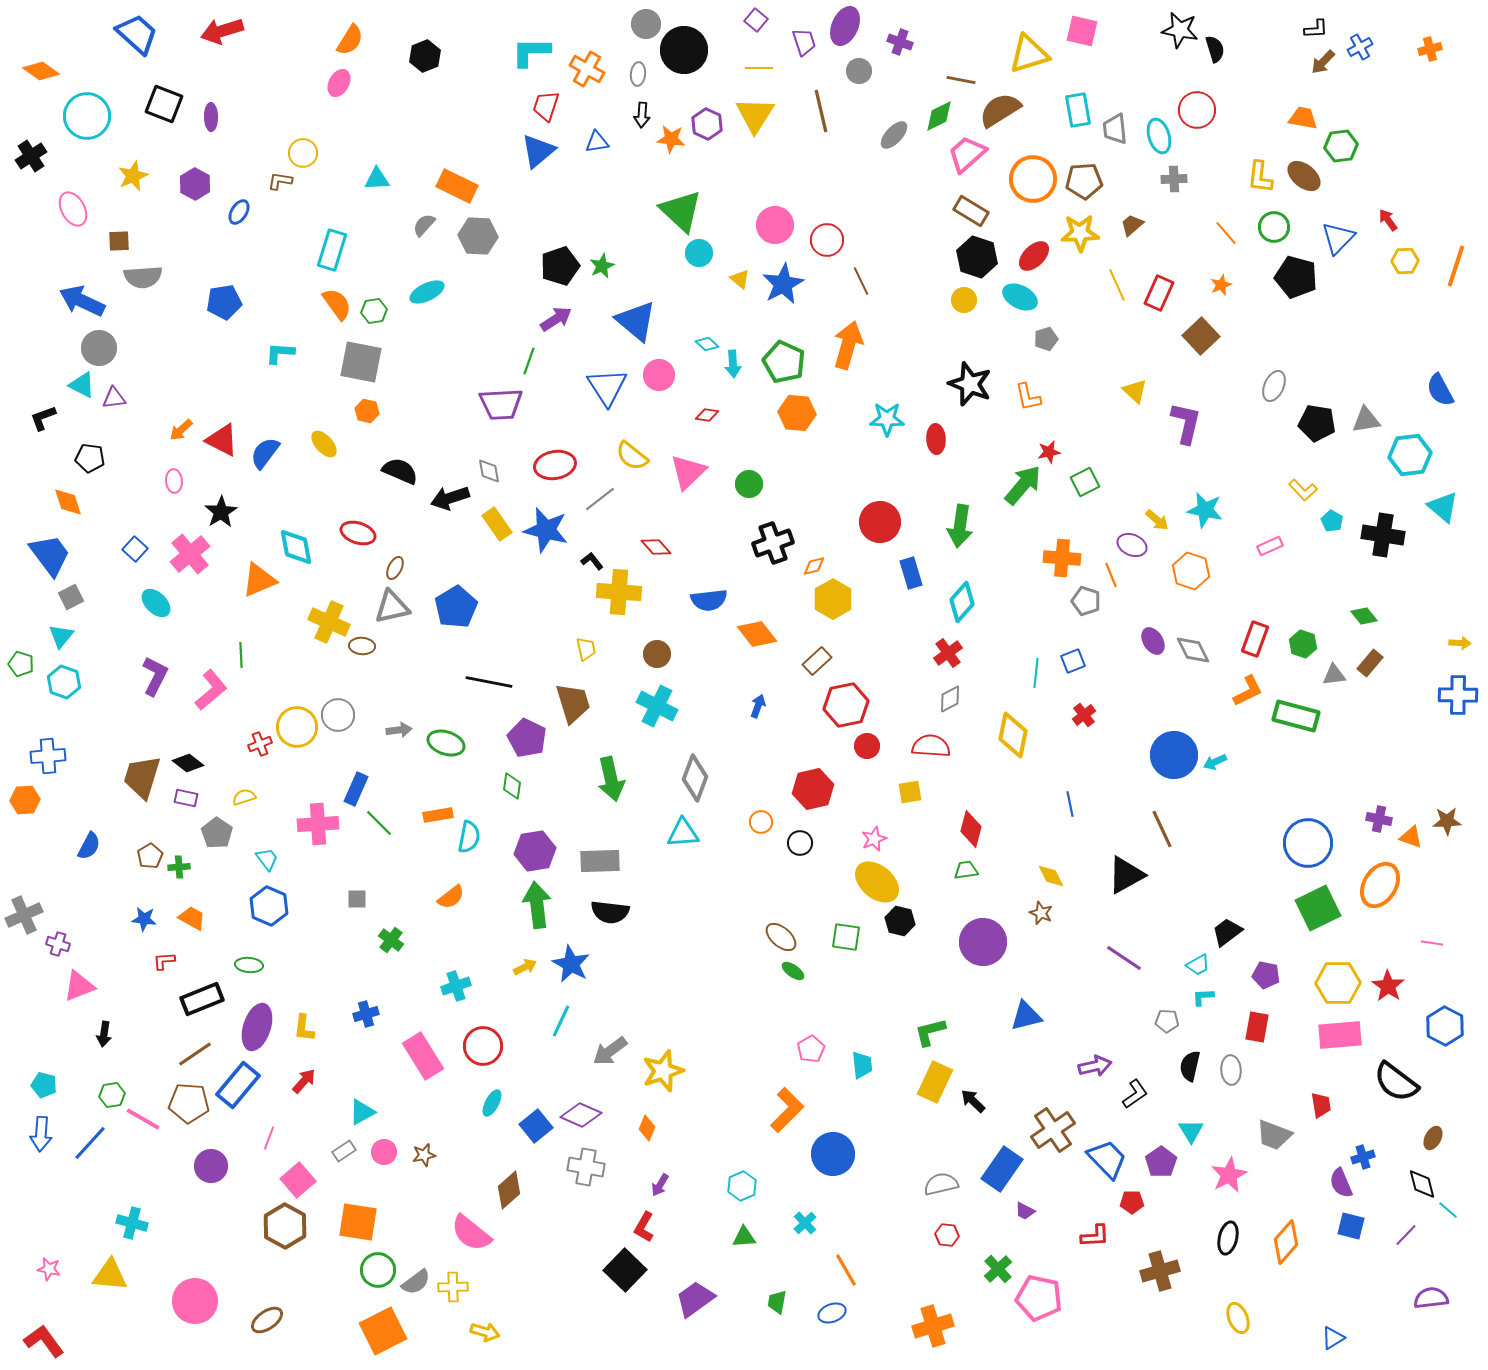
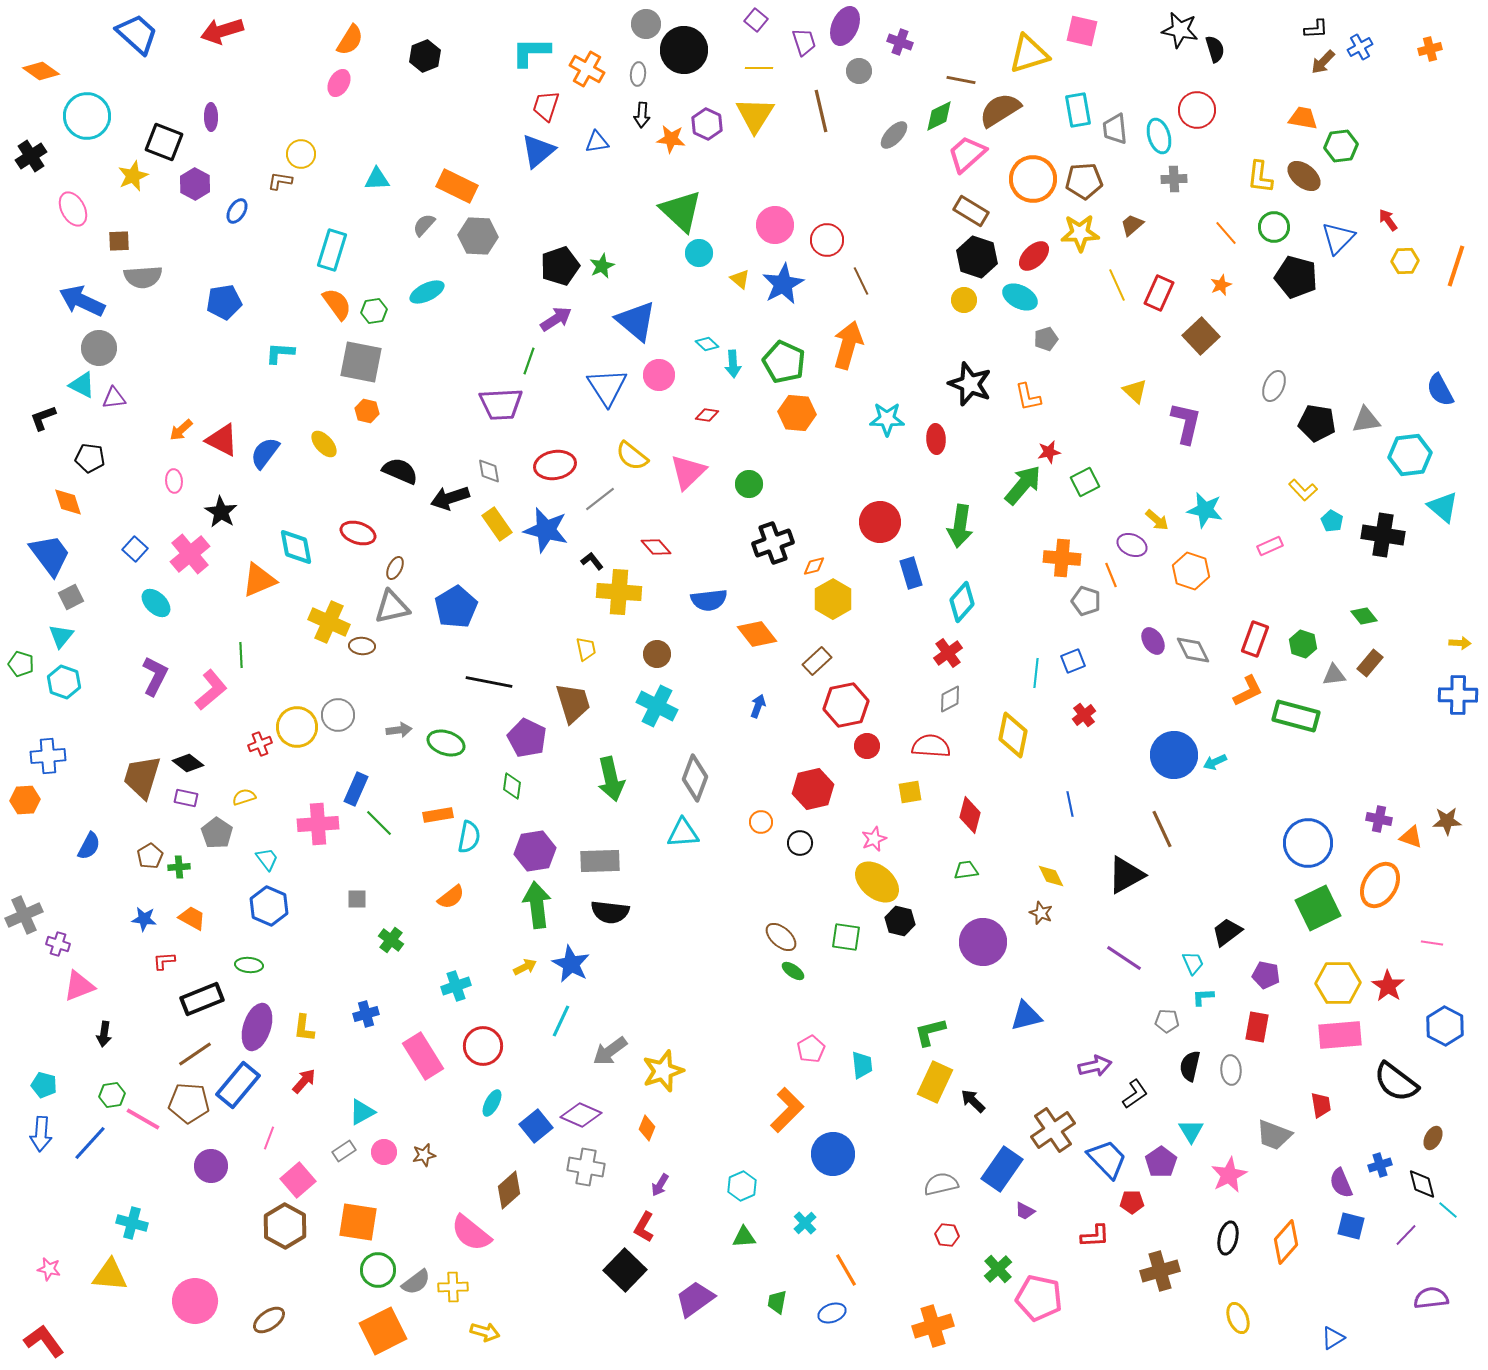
black square at (164, 104): moved 38 px down
yellow circle at (303, 153): moved 2 px left, 1 px down
blue ellipse at (239, 212): moved 2 px left, 1 px up
black star at (221, 512): rotated 8 degrees counterclockwise
red diamond at (971, 829): moved 1 px left, 14 px up
cyan trapezoid at (1198, 965): moved 5 px left, 2 px up; rotated 85 degrees counterclockwise
blue cross at (1363, 1157): moved 17 px right, 8 px down
brown ellipse at (267, 1320): moved 2 px right
